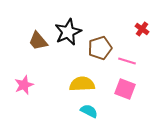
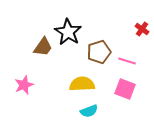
black star: rotated 16 degrees counterclockwise
brown trapezoid: moved 5 px right, 6 px down; rotated 105 degrees counterclockwise
brown pentagon: moved 1 px left, 4 px down
cyan semicircle: rotated 132 degrees clockwise
